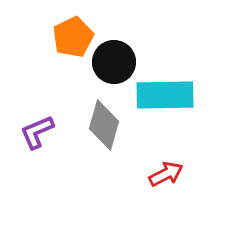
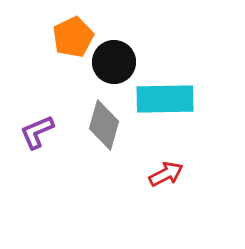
cyan rectangle: moved 4 px down
